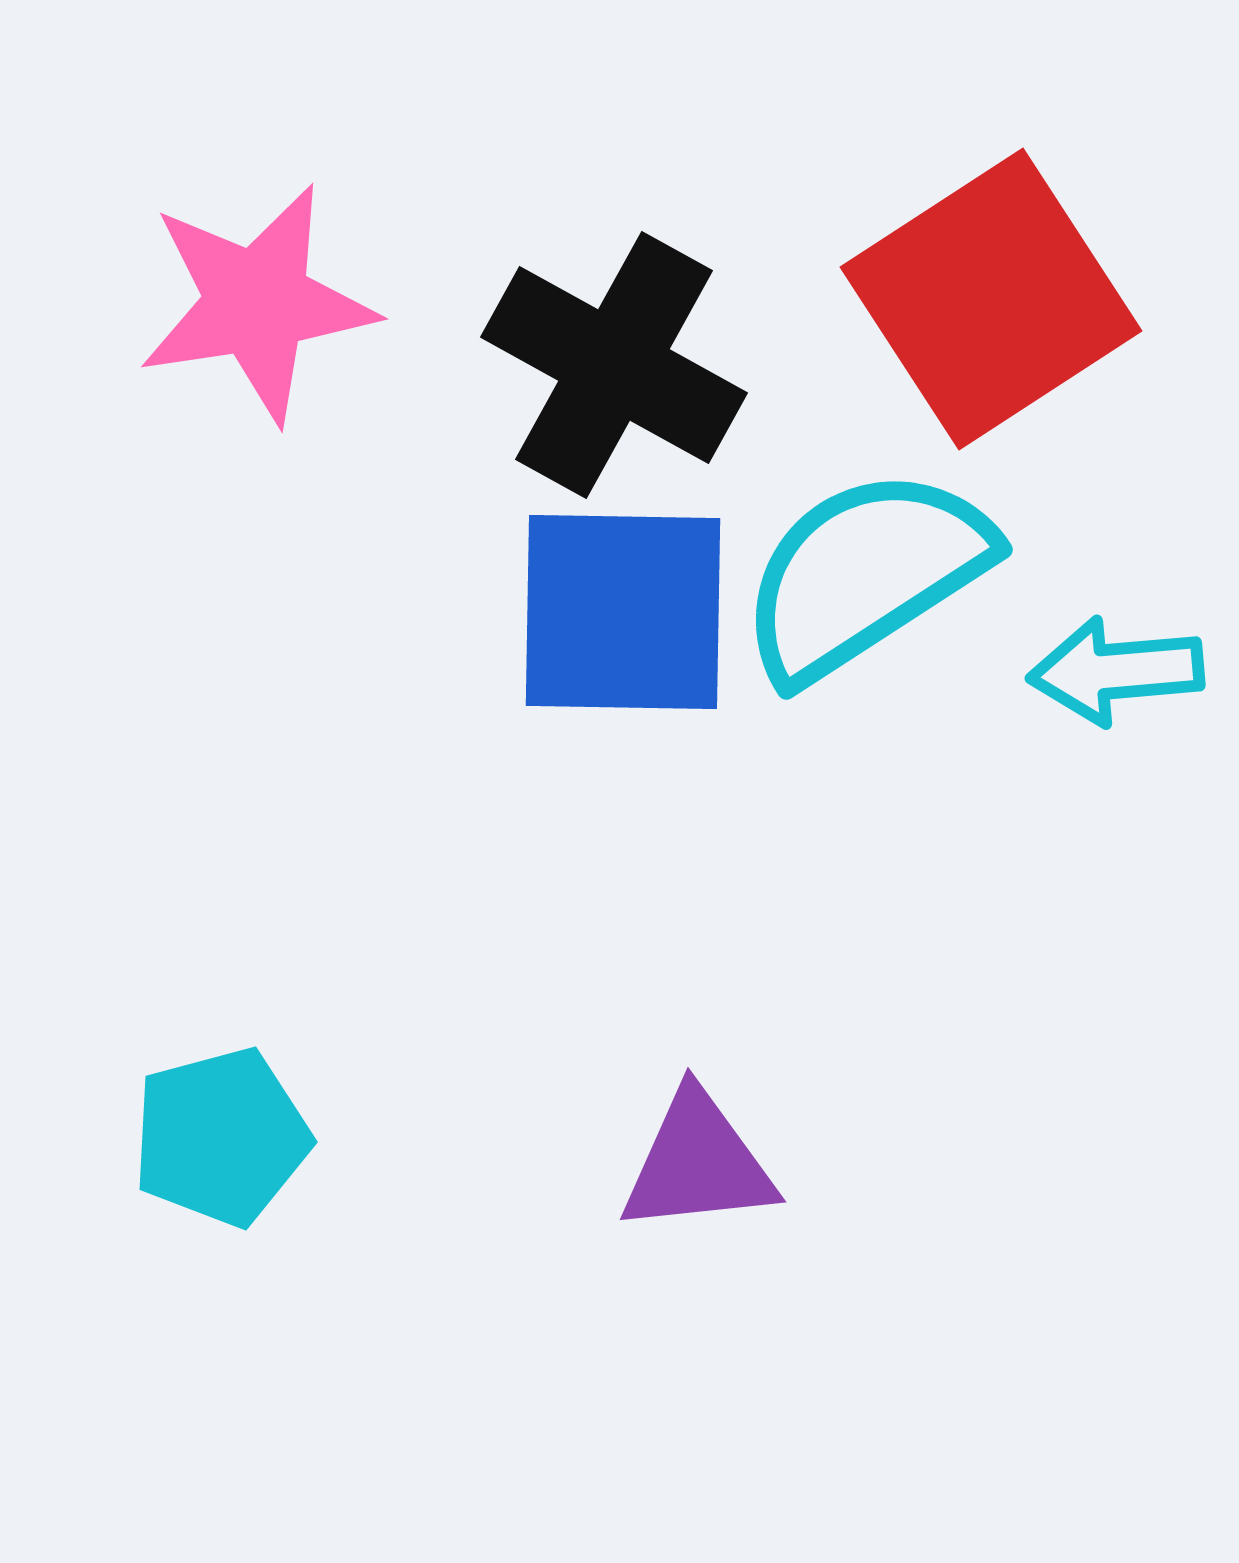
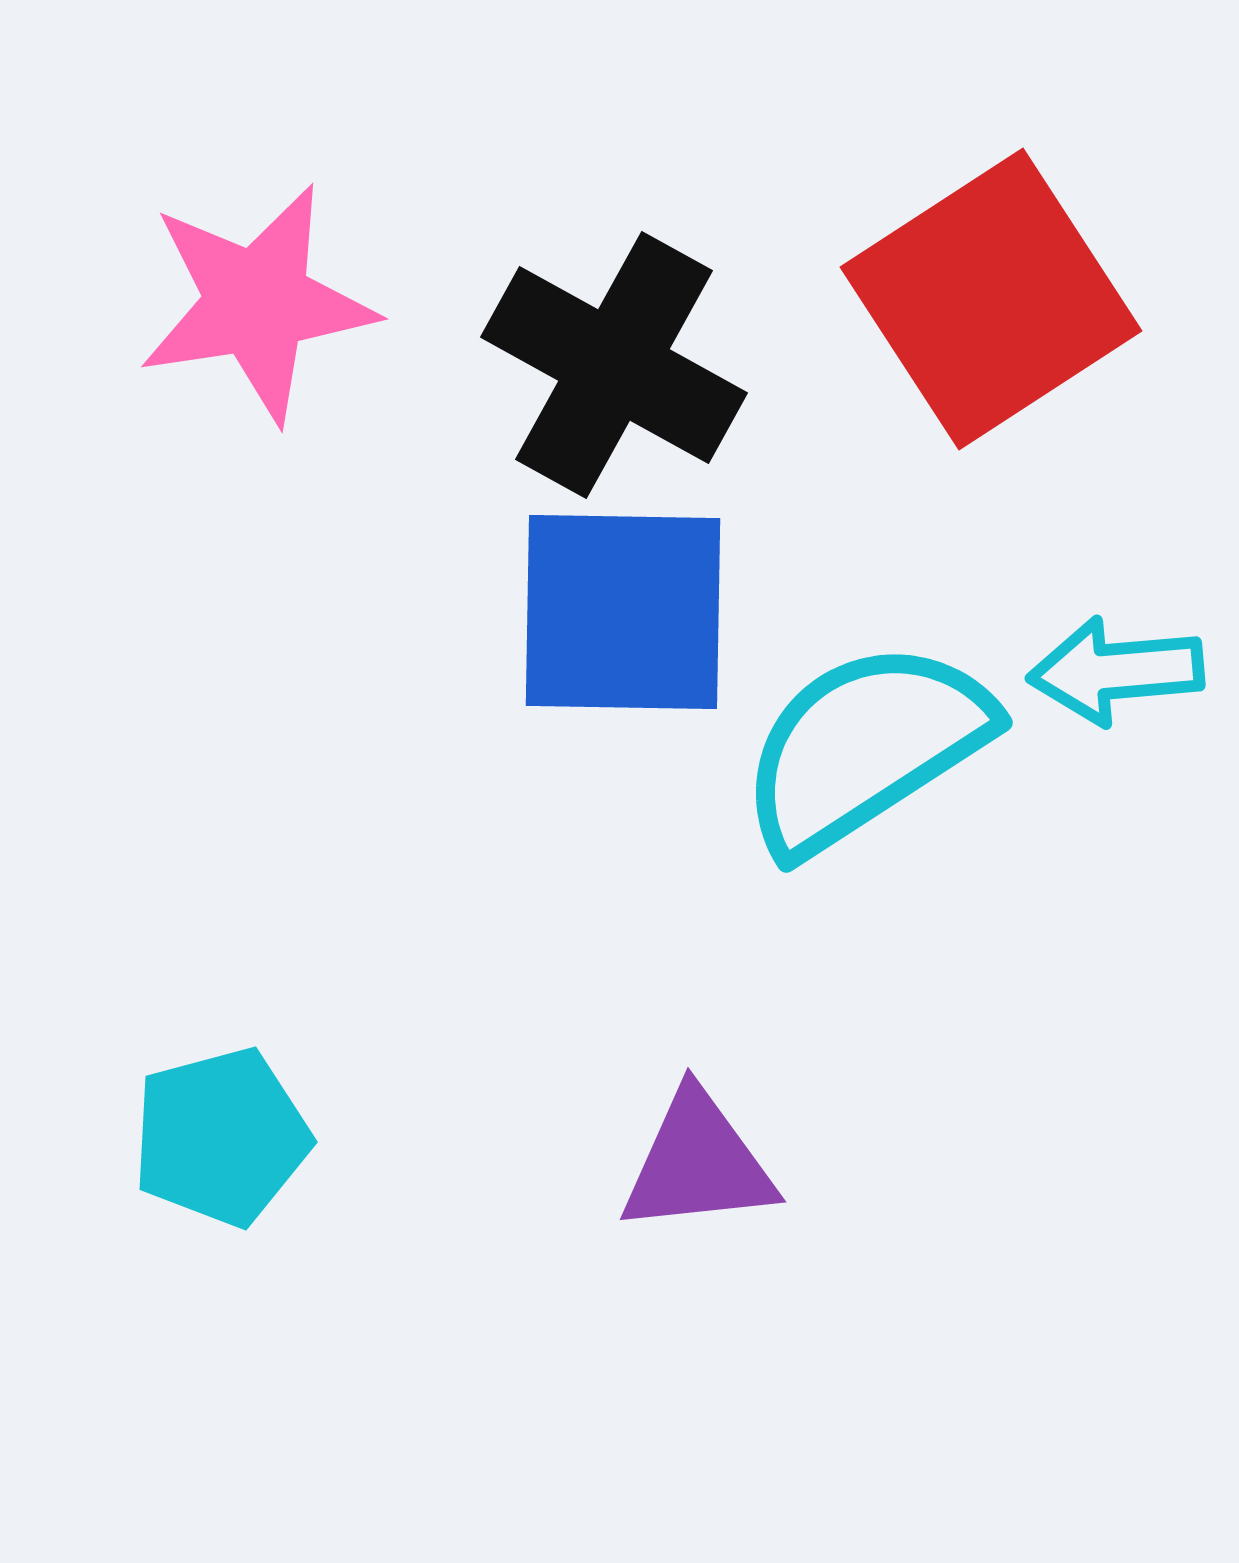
cyan semicircle: moved 173 px down
